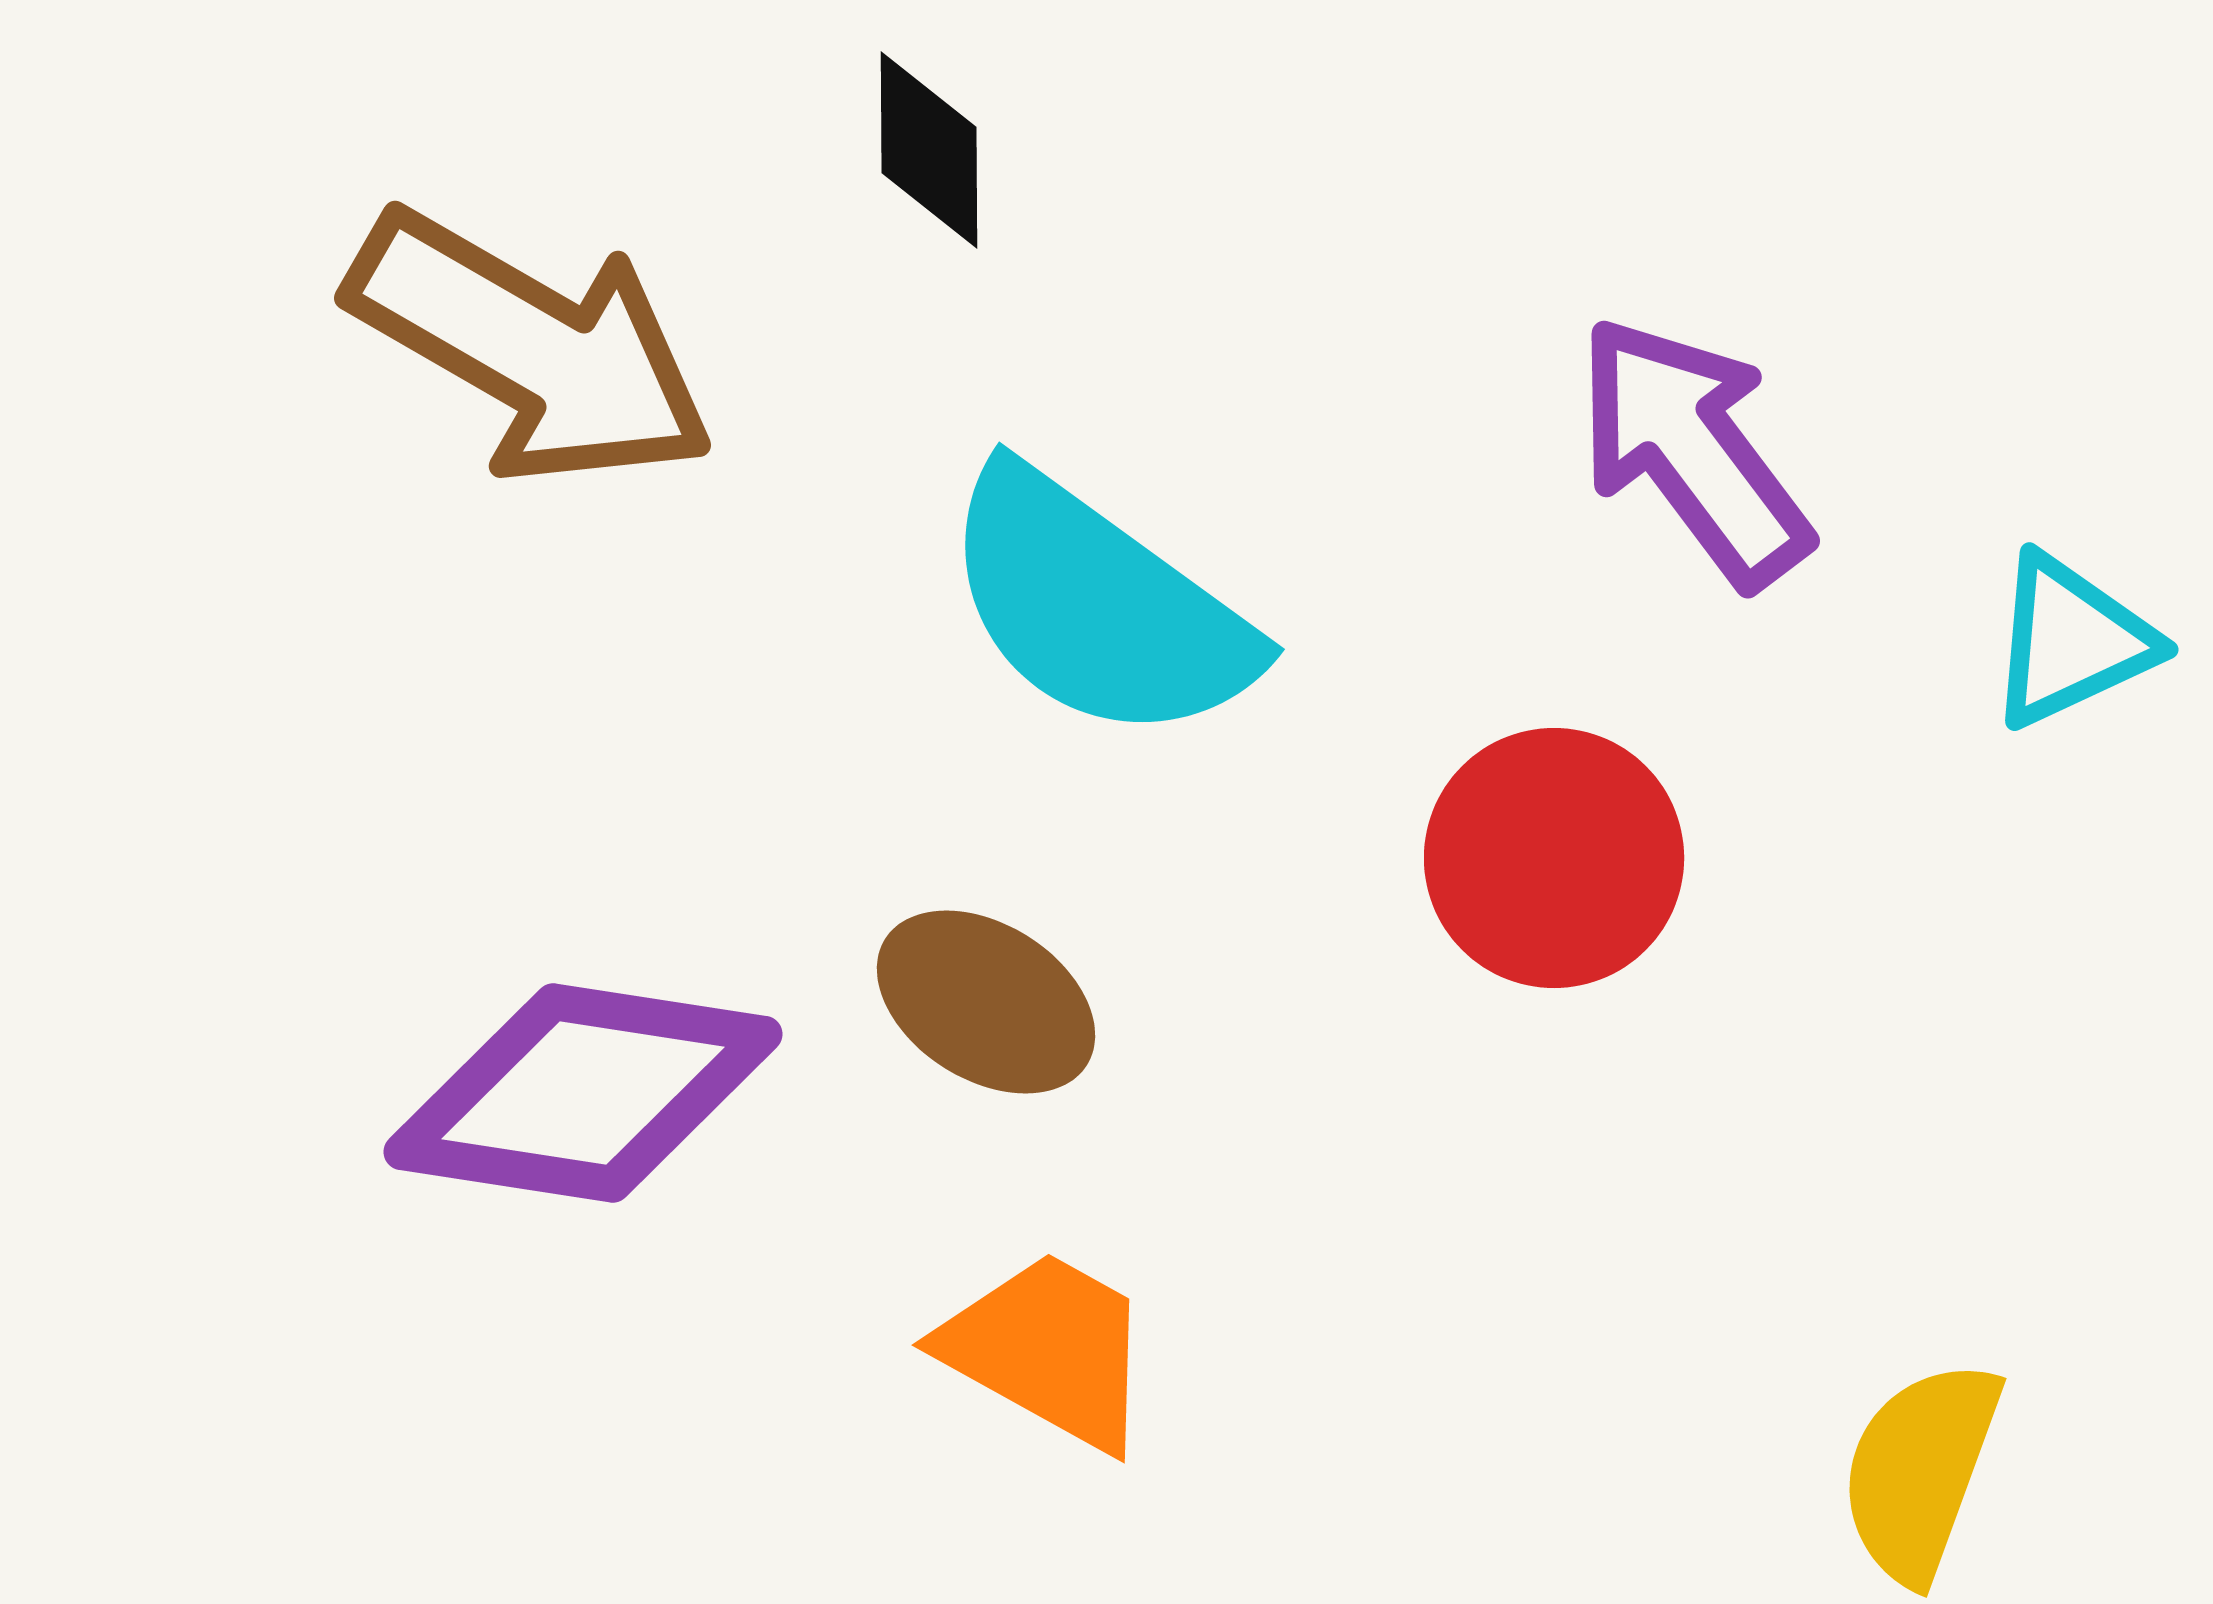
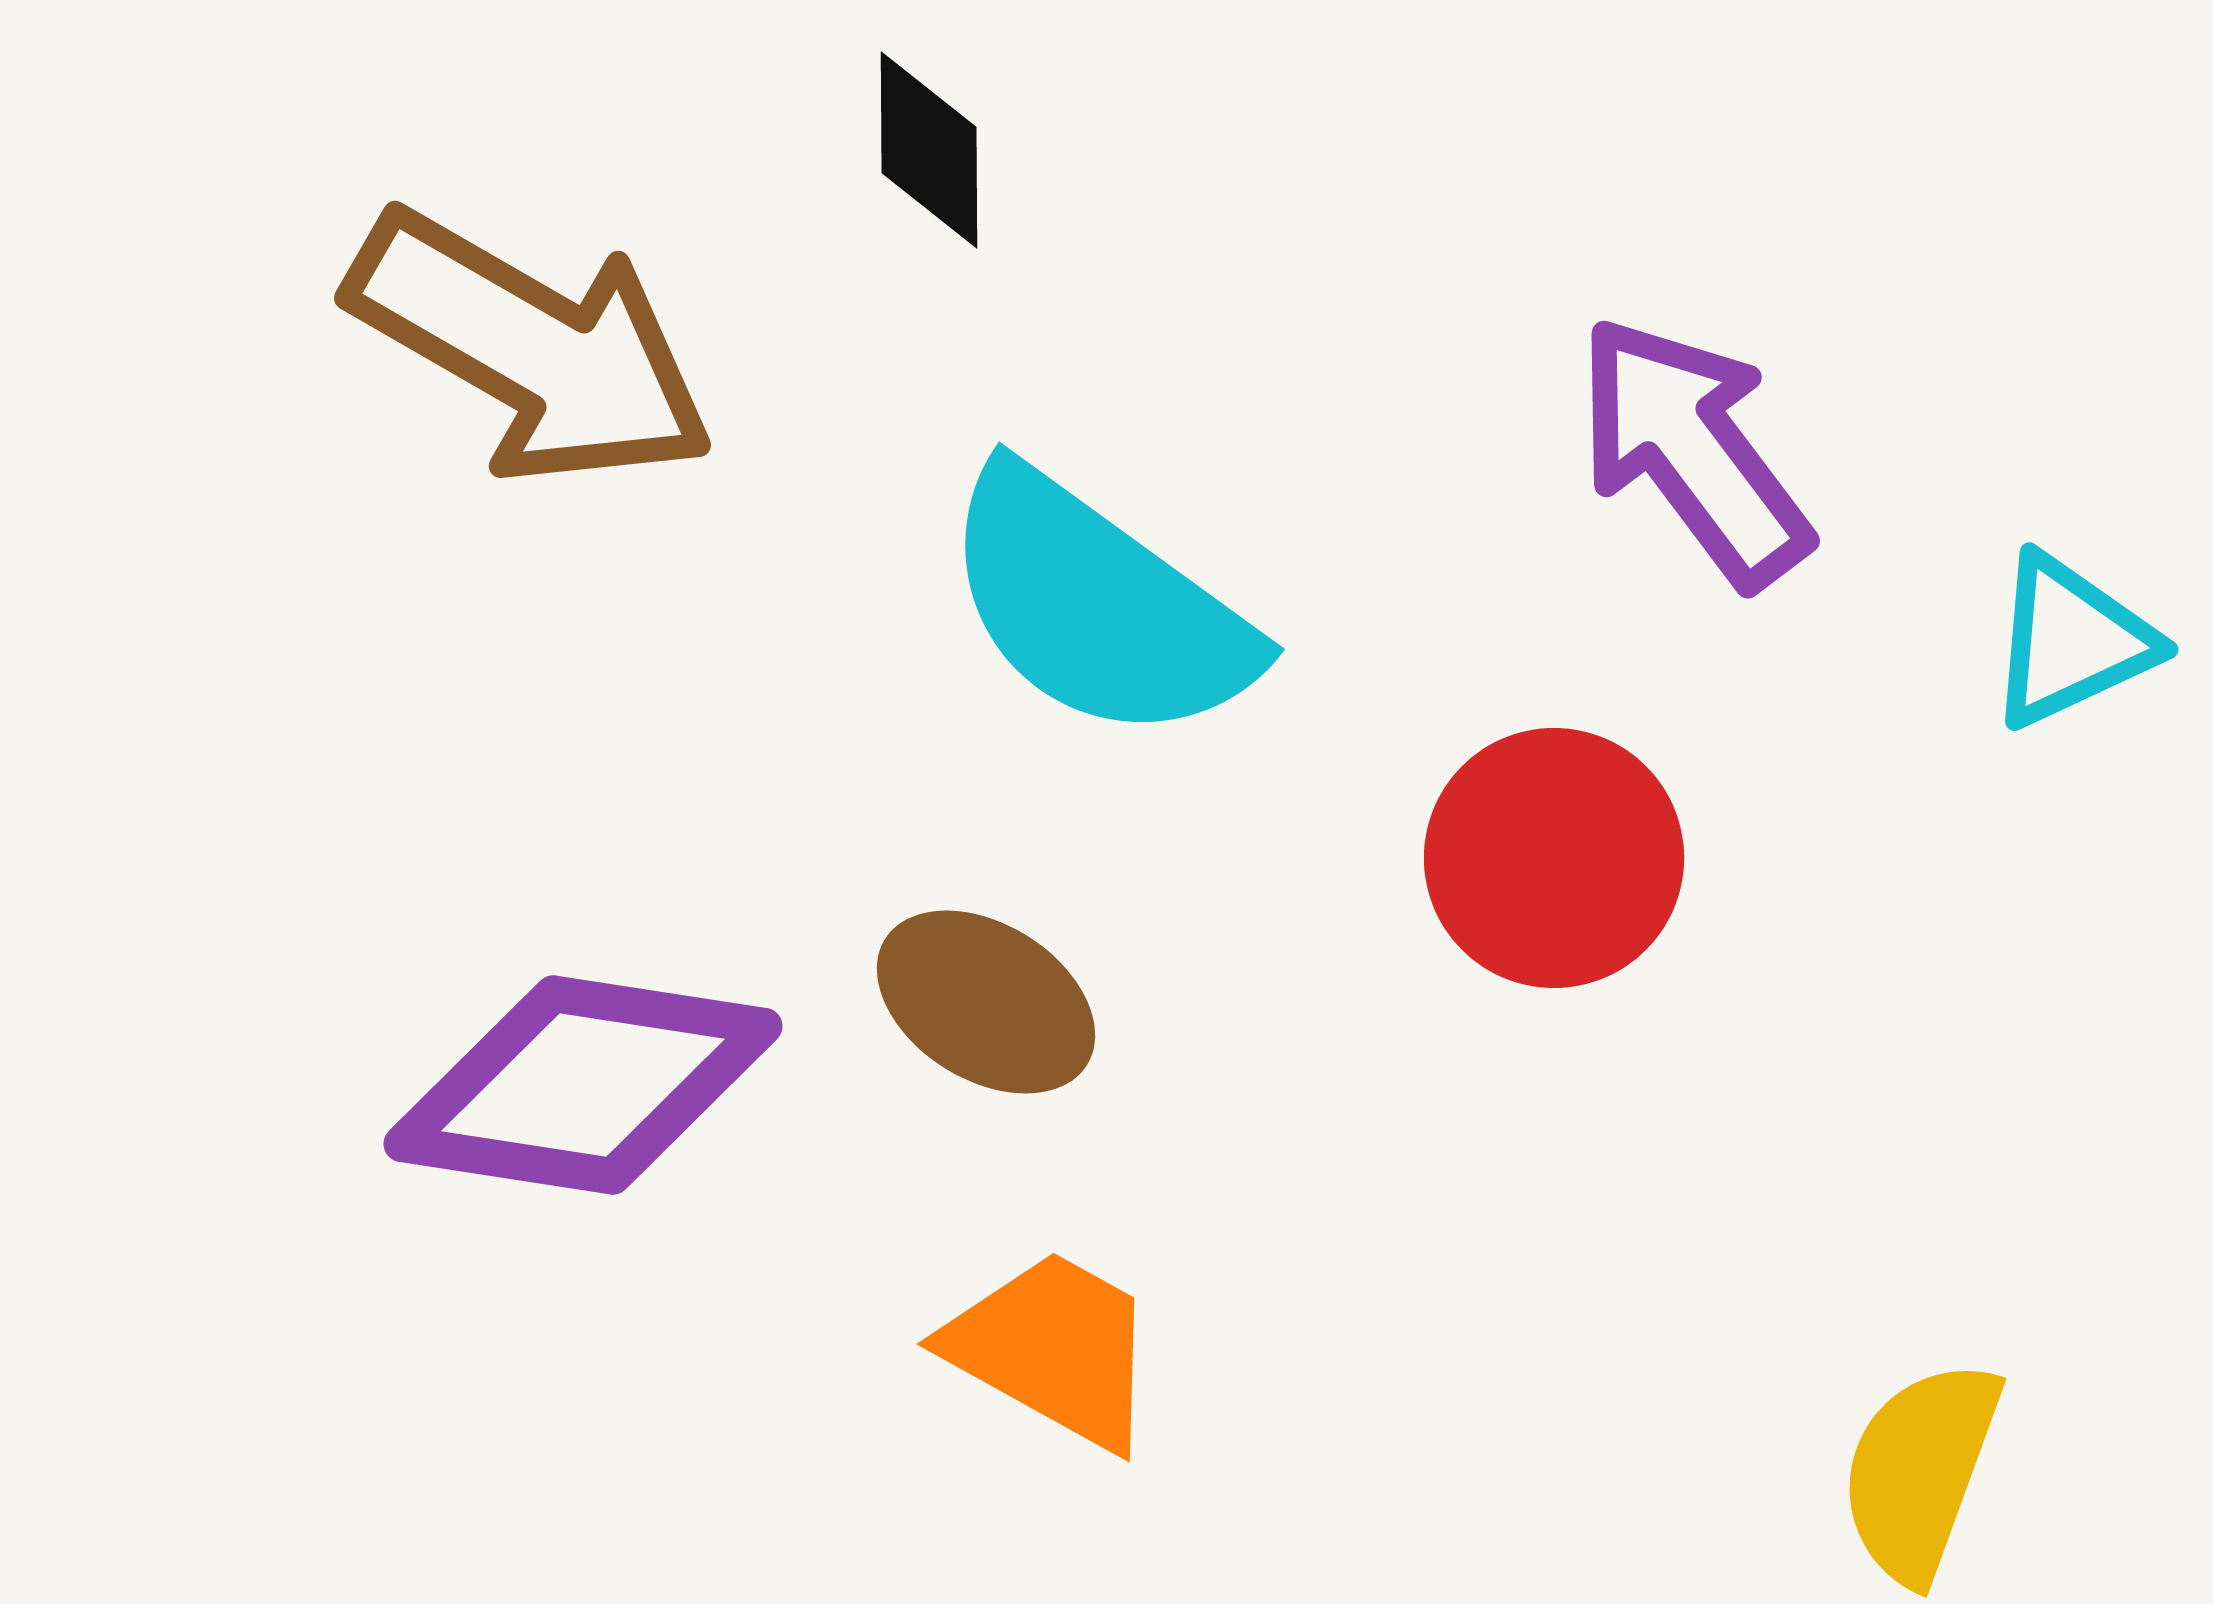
purple diamond: moved 8 px up
orange trapezoid: moved 5 px right, 1 px up
